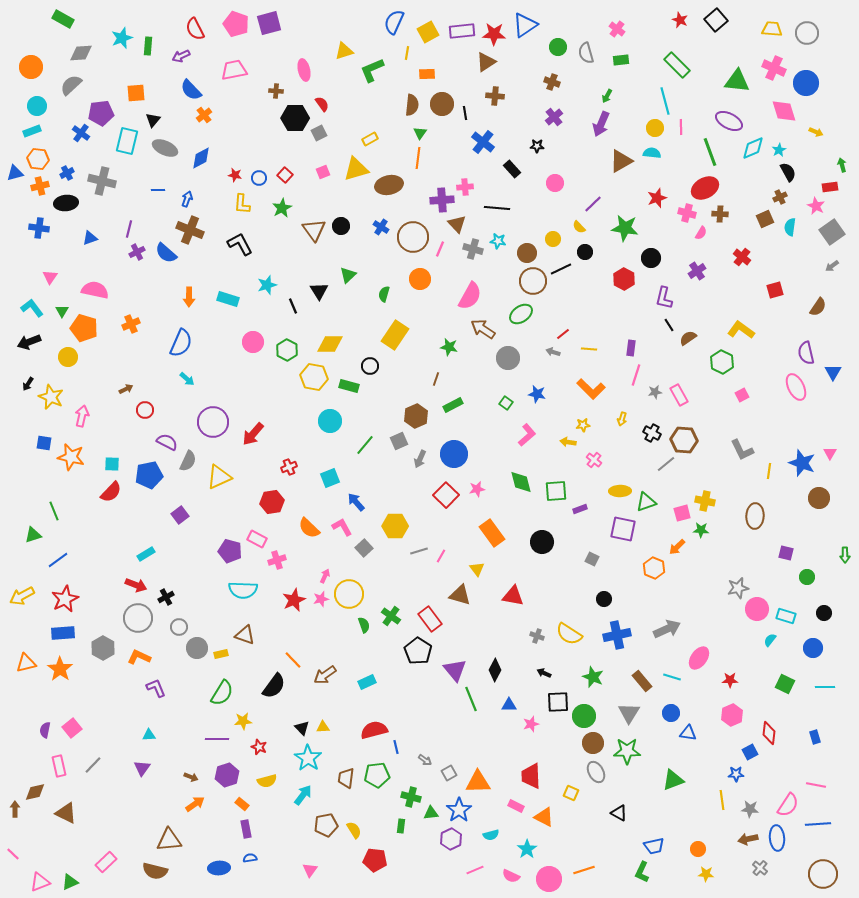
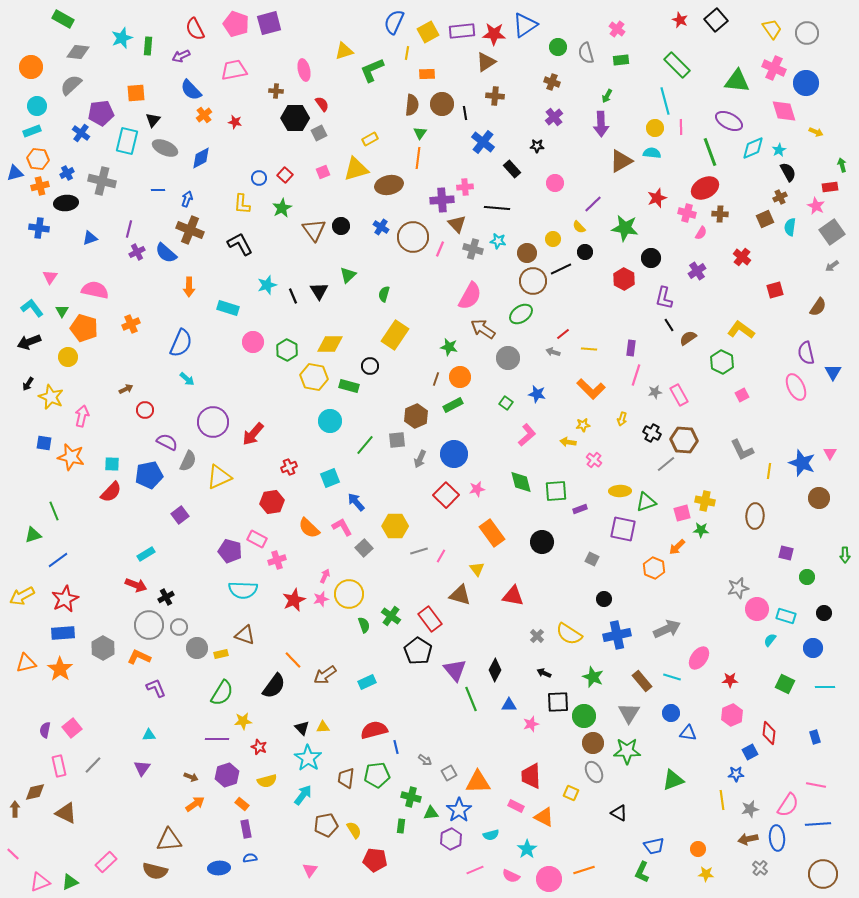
yellow trapezoid at (772, 29): rotated 50 degrees clockwise
gray diamond at (81, 53): moved 3 px left, 1 px up; rotated 10 degrees clockwise
purple arrow at (601, 124): rotated 25 degrees counterclockwise
red star at (235, 175): moved 53 px up
orange circle at (420, 279): moved 40 px right, 98 px down
orange arrow at (189, 297): moved 10 px up
cyan rectangle at (228, 299): moved 9 px down
black line at (293, 306): moved 10 px up
gray square at (399, 441): moved 2 px left, 1 px up; rotated 18 degrees clockwise
gray circle at (138, 618): moved 11 px right, 7 px down
gray cross at (537, 636): rotated 24 degrees clockwise
gray ellipse at (596, 772): moved 2 px left
gray star at (750, 809): rotated 18 degrees counterclockwise
